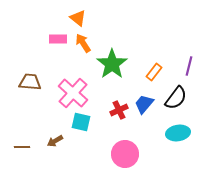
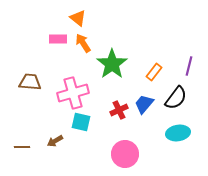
pink cross: rotated 32 degrees clockwise
